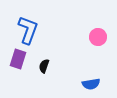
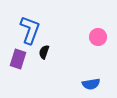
blue L-shape: moved 2 px right
black semicircle: moved 14 px up
